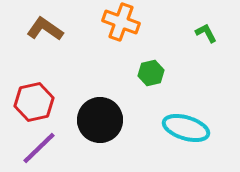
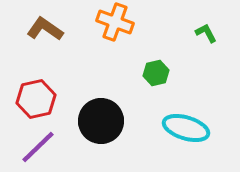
orange cross: moved 6 px left
green hexagon: moved 5 px right
red hexagon: moved 2 px right, 3 px up
black circle: moved 1 px right, 1 px down
purple line: moved 1 px left, 1 px up
